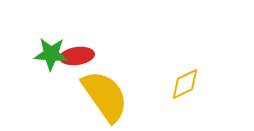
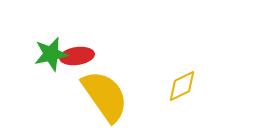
green star: rotated 16 degrees counterclockwise
yellow diamond: moved 3 px left, 2 px down
